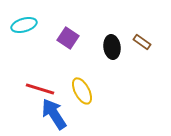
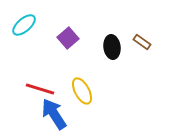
cyan ellipse: rotated 25 degrees counterclockwise
purple square: rotated 15 degrees clockwise
